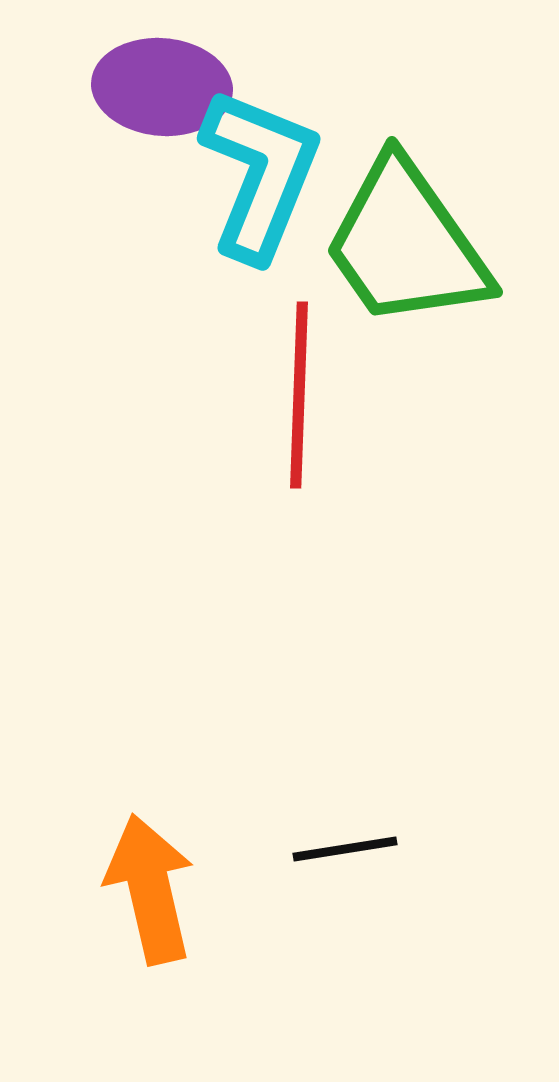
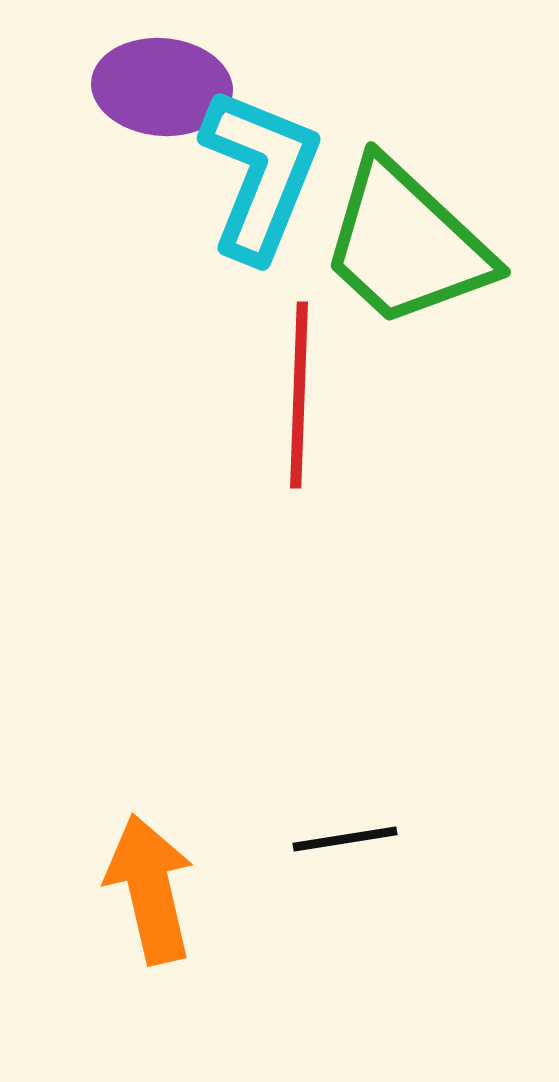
green trapezoid: rotated 12 degrees counterclockwise
black line: moved 10 px up
